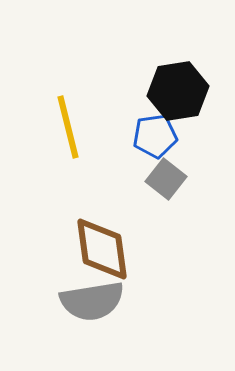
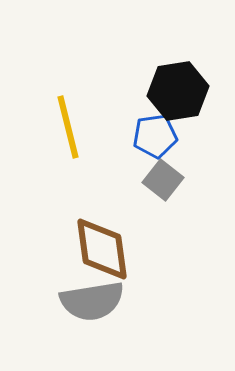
gray square: moved 3 px left, 1 px down
